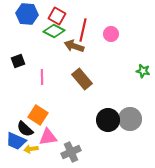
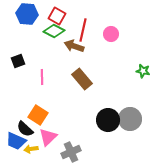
pink triangle: rotated 36 degrees counterclockwise
